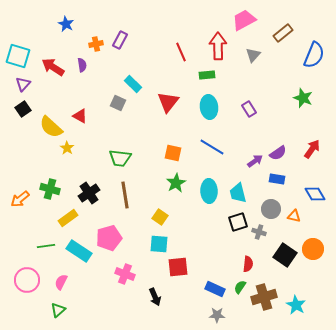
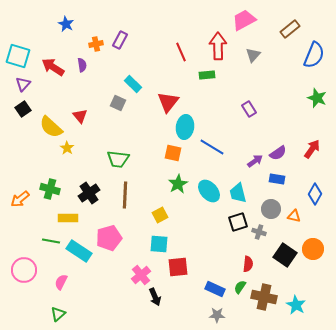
brown rectangle at (283, 33): moved 7 px right, 4 px up
green star at (303, 98): moved 14 px right
cyan ellipse at (209, 107): moved 24 px left, 20 px down; rotated 15 degrees clockwise
red triangle at (80, 116): rotated 21 degrees clockwise
green trapezoid at (120, 158): moved 2 px left, 1 px down
green star at (176, 183): moved 2 px right, 1 px down
cyan ellipse at (209, 191): rotated 40 degrees counterclockwise
blue diamond at (315, 194): rotated 60 degrees clockwise
brown line at (125, 195): rotated 12 degrees clockwise
yellow square at (160, 217): moved 2 px up; rotated 28 degrees clockwise
yellow rectangle at (68, 218): rotated 36 degrees clockwise
green line at (46, 246): moved 5 px right, 5 px up; rotated 18 degrees clockwise
pink cross at (125, 274): moved 16 px right, 1 px down; rotated 30 degrees clockwise
pink circle at (27, 280): moved 3 px left, 10 px up
brown cross at (264, 297): rotated 30 degrees clockwise
green triangle at (58, 310): moved 4 px down
